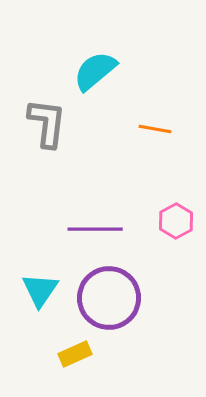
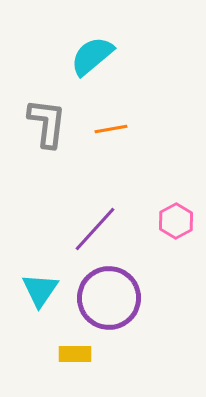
cyan semicircle: moved 3 px left, 15 px up
orange line: moved 44 px left; rotated 20 degrees counterclockwise
purple line: rotated 48 degrees counterclockwise
yellow rectangle: rotated 24 degrees clockwise
